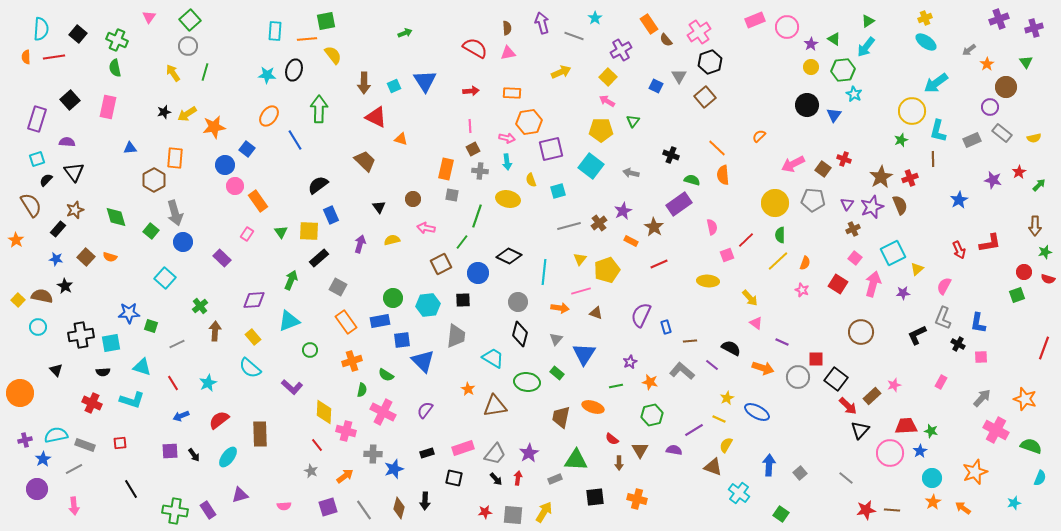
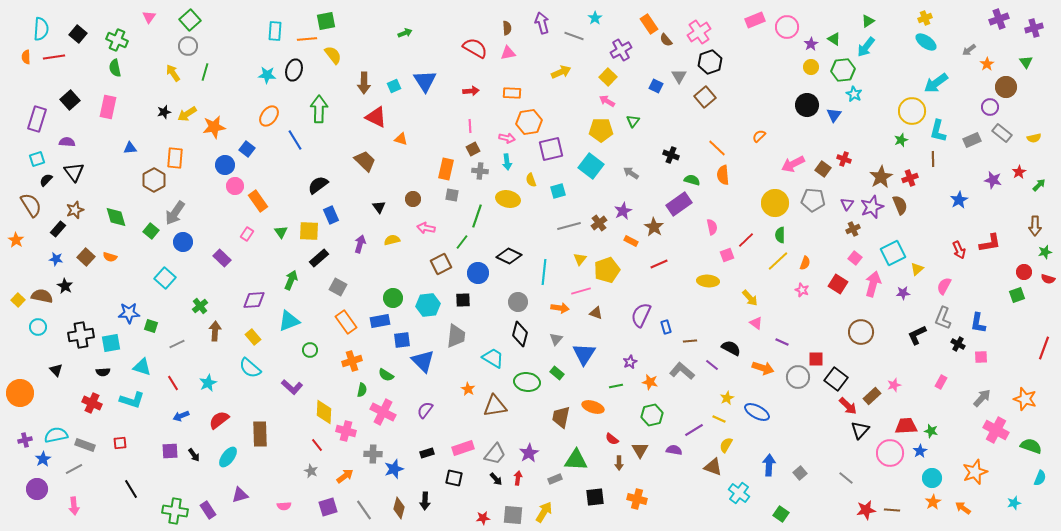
gray arrow at (631, 173): rotated 21 degrees clockwise
gray arrow at (175, 213): rotated 50 degrees clockwise
red star at (485, 512): moved 2 px left, 6 px down
